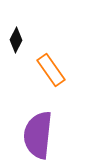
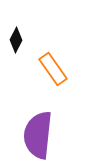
orange rectangle: moved 2 px right, 1 px up
